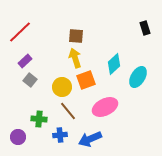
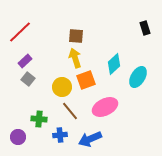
gray square: moved 2 px left, 1 px up
brown line: moved 2 px right
